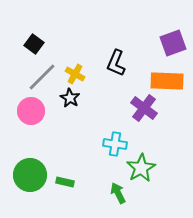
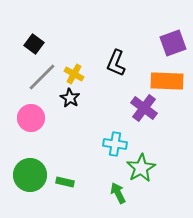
yellow cross: moved 1 px left
pink circle: moved 7 px down
